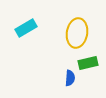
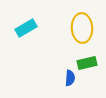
yellow ellipse: moved 5 px right, 5 px up; rotated 12 degrees counterclockwise
green rectangle: moved 1 px left
